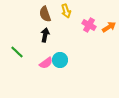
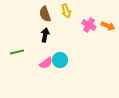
orange arrow: moved 1 px left, 1 px up; rotated 56 degrees clockwise
green line: rotated 56 degrees counterclockwise
